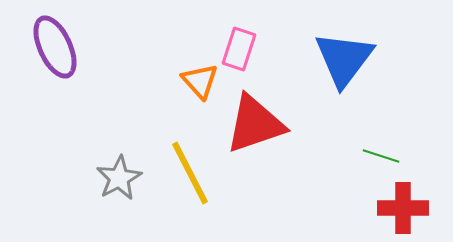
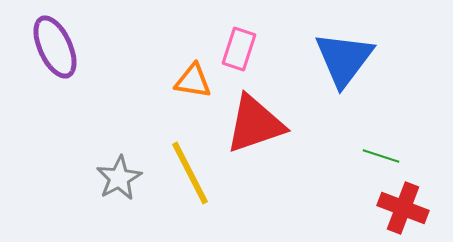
orange triangle: moved 7 px left; rotated 39 degrees counterclockwise
red cross: rotated 21 degrees clockwise
